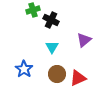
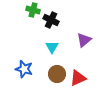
green cross: rotated 32 degrees clockwise
blue star: rotated 18 degrees counterclockwise
